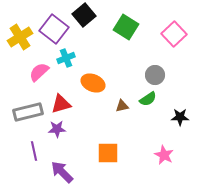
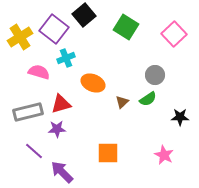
pink semicircle: rotated 60 degrees clockwise
brown triangle: moved 4 px up; rotated 32 degrees counterclockwise
purple line: rotated 36 degrees counterclockwise
